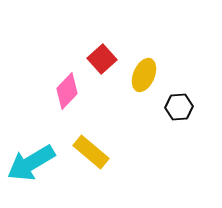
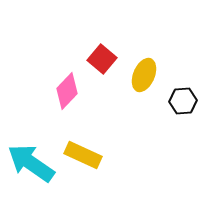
red square: rotated 8 degrees counterclockwise
black hexagon: moved 4 px right, 6 px up
yellow rectangle: moved 8 px left, 3 px down; rotated 15 degrees counterclockwise
cyan arrow: rotated 66 degrees clockwise
